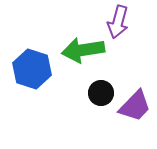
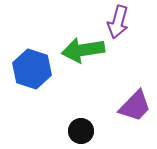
black circle: moved 20 px left, 38 px down
